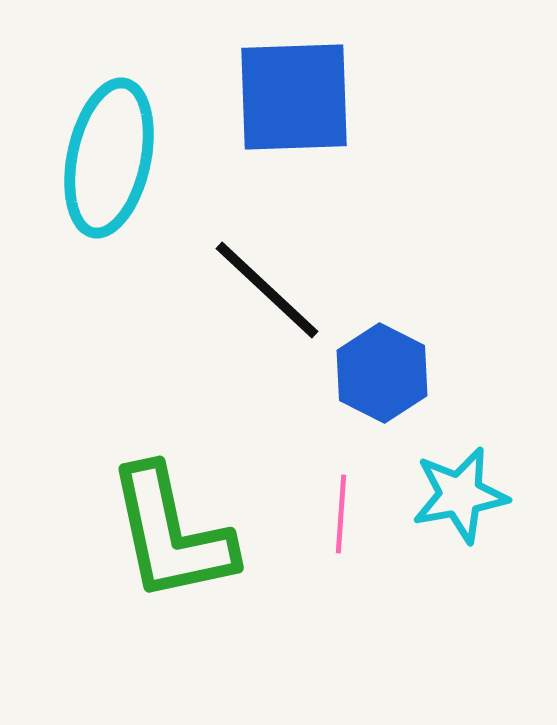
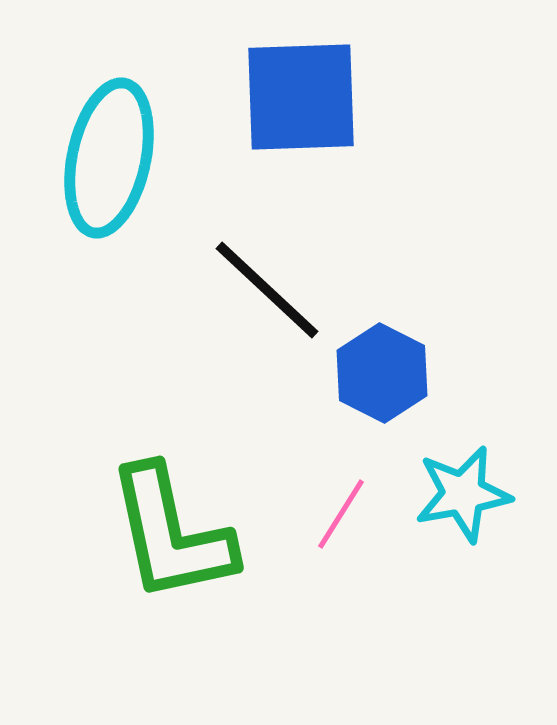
blue square: moved 7 px right
cyan star: moved 3 px right, 1 px up
pink line: rotated 28 degrees clockwise
